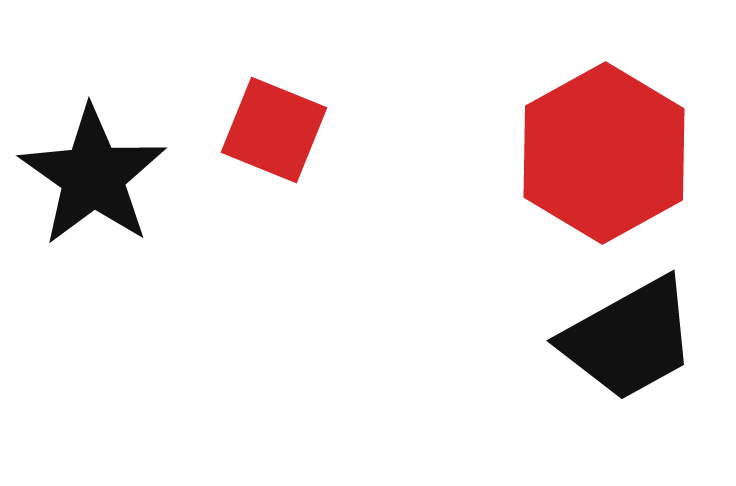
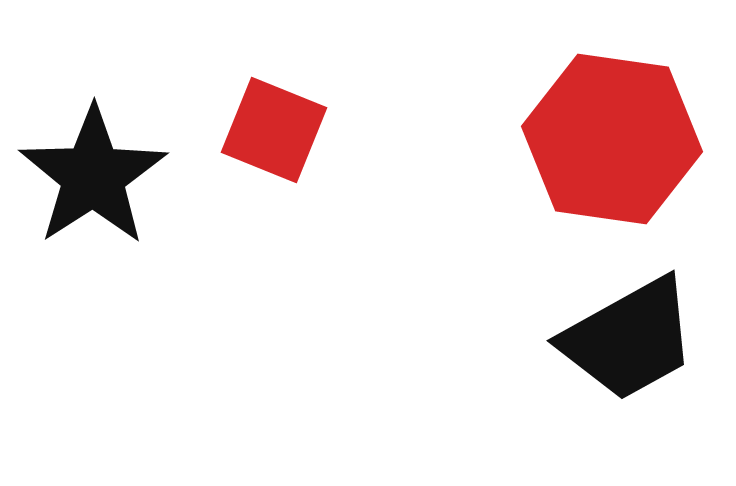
red hexagon: moved 8 px right, 14 px up; rotated 23 degrees counterclockwise
black star: rotated 4 degrees clockwise
